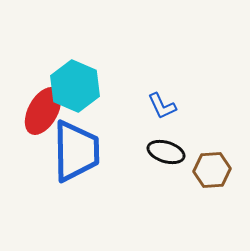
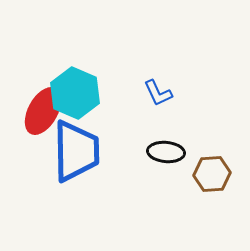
cyan hexagon: moved 7 px down
blue L-shape: moved 4 px left, 13 px up
black ellipse: rotated 12 degrees counterclockwise
brown hexagon: moved 4 px down
